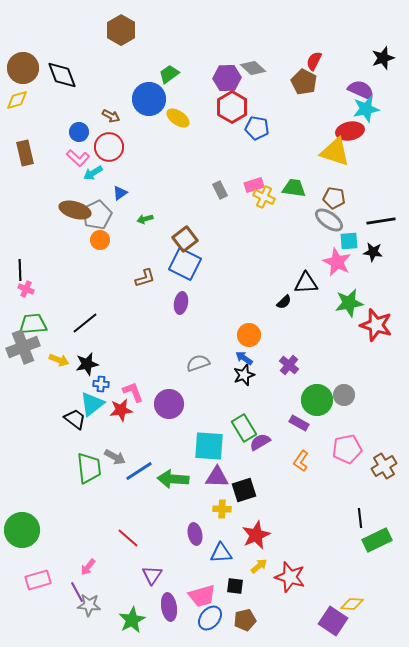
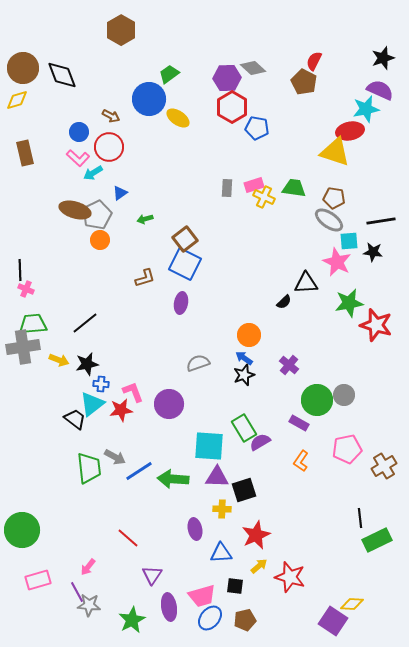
purple semicircle at (361, 90): moved 19 px right
gray rectangle at (220, 190): moved 7 px right, 2 px up; rotated 30 degrees clockwise
gray cross at (23, 347): rotated 12 degrees clockwise
purple ellipse at (195, 534): moved 5 px up
